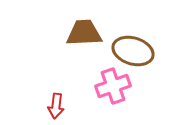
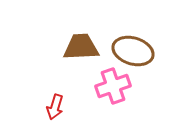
brown trapezoid: moved 3 px left, 14 px down
red arrow: moved 1 px left, 1 px down; rotated 10 degrees clockwise
